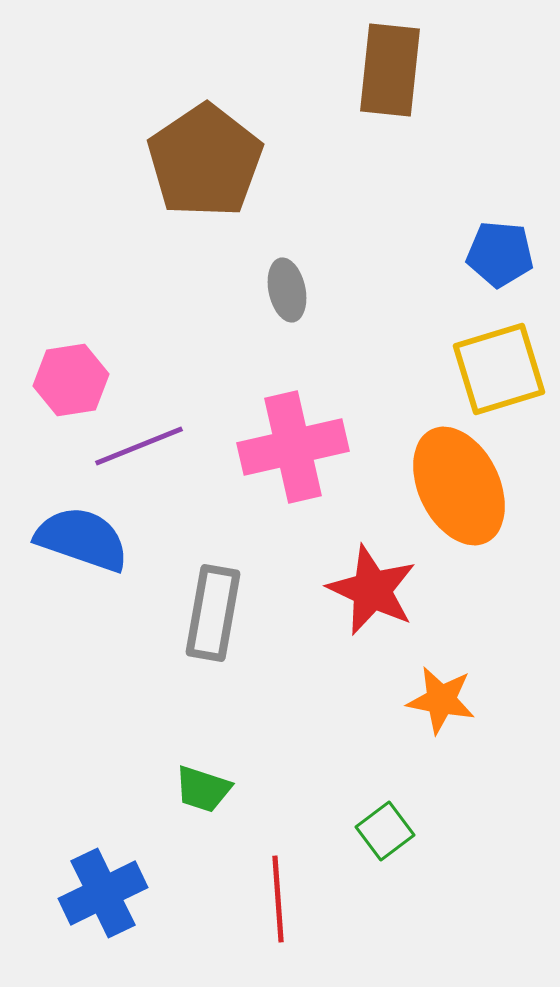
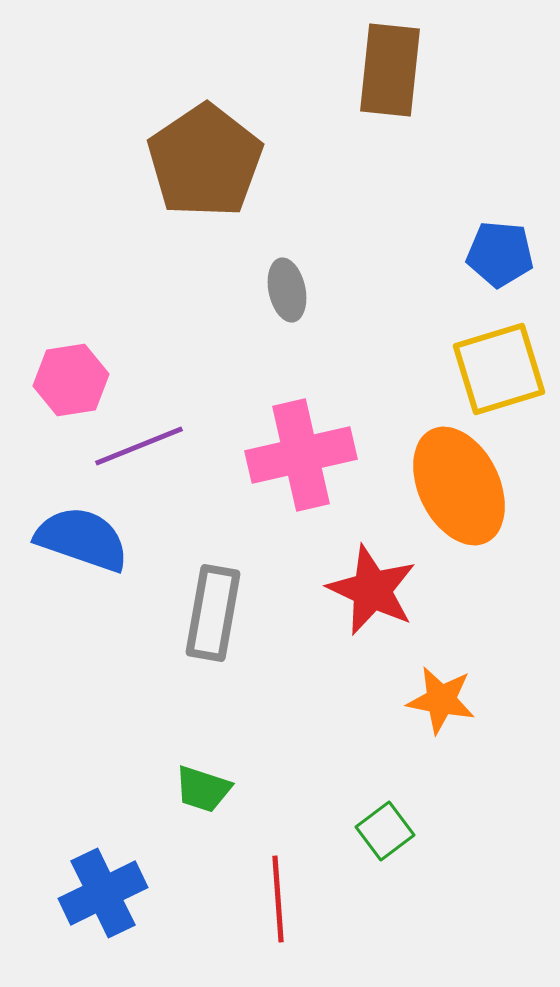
pink cross: moved 8 px right, 8 px down
